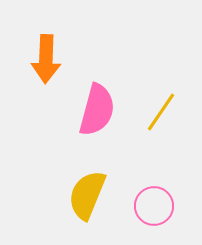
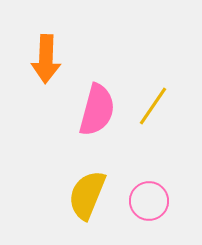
yellow line: moved 8 px left, 6 px up
pink circle: moved 5 px left, 5 px up
